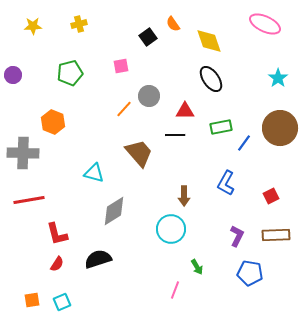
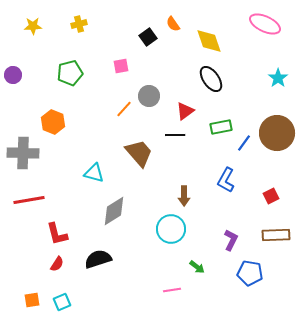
red triangle: rotated 36 degrees counterclockwise
brown circle: moved 3 px left, 5 px down
blue L-shape: moved 3 px up
purple L-shape: moved 6 px left, 4 px down
green arrow: rotated 21 degrees counterclockwise
pink line: moved 3 px left; rotated 60 degrees clockwise
